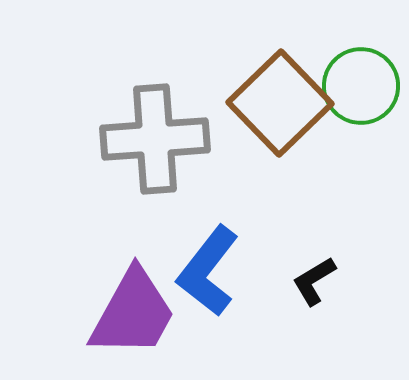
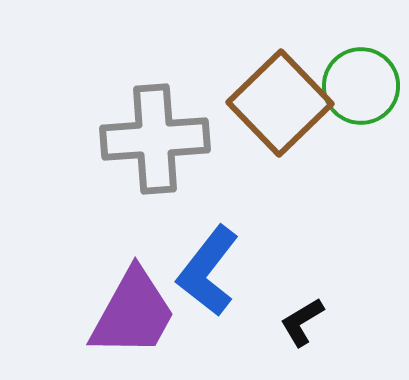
black L-shape: moved 12 px left, 41 px down
